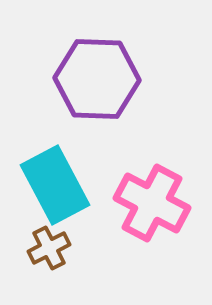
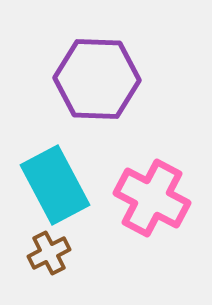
pink cross: moved 5 px up
brown cross: moved 5 px down
